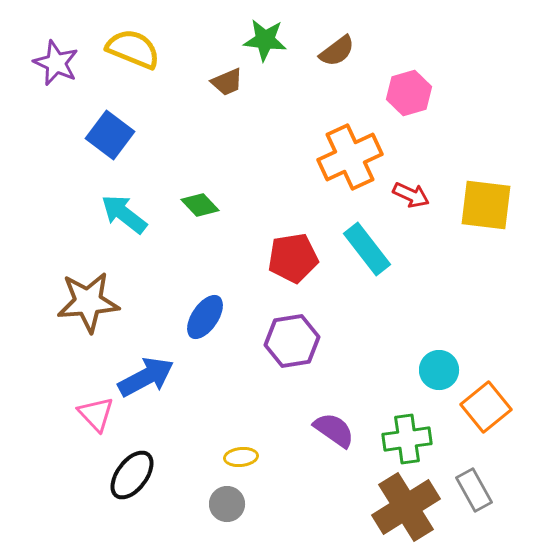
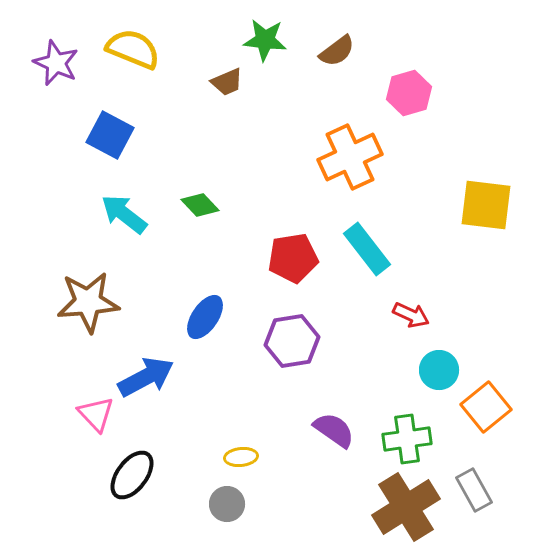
blue square: rotated 9 degrees counterclockwise
red arrow: moved 120 px down
